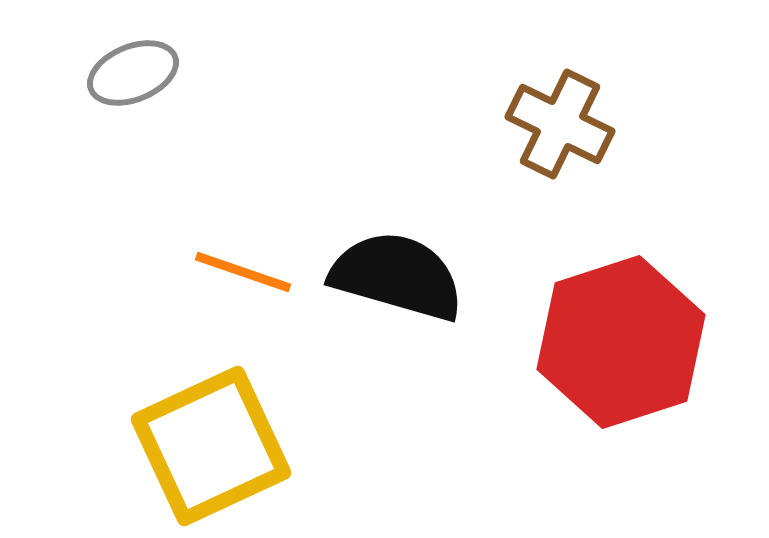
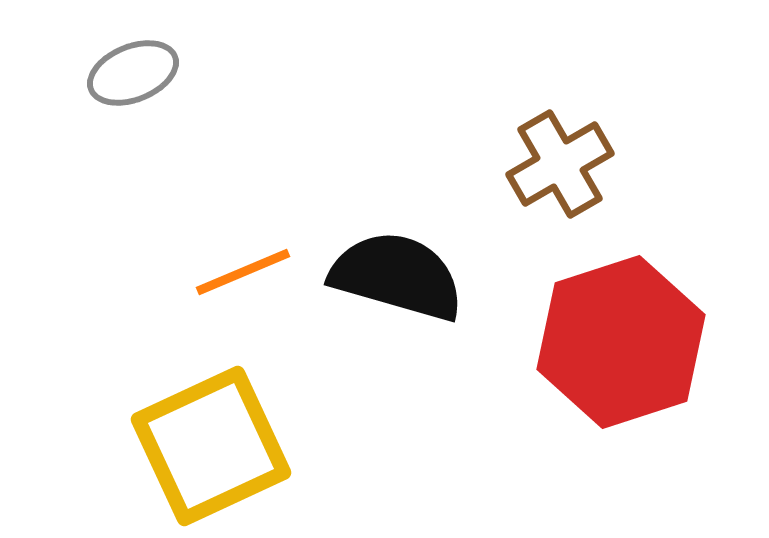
brown cross: moved 40 px down; rotated 34 degrees clockwise
orange line: rotated 42 degrees counterclockwise
